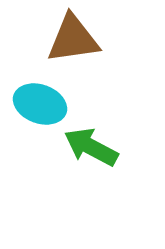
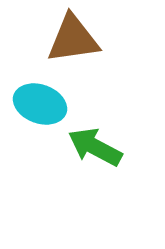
green arrow: moved 4 px right
